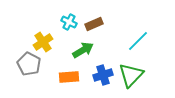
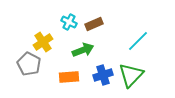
green arrow: rotated 10 degrees clockwise
